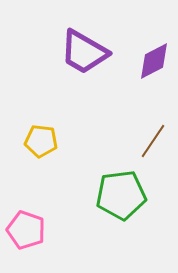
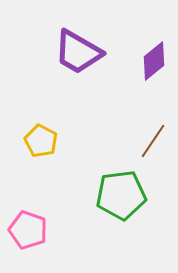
purple trapezoid: moved 6 px left
purple diamond: rotated 12 degrees counterclockwise
yellow pentagon: rotated 20 degrees clockwise
pink pentagon: moved 2 px right
